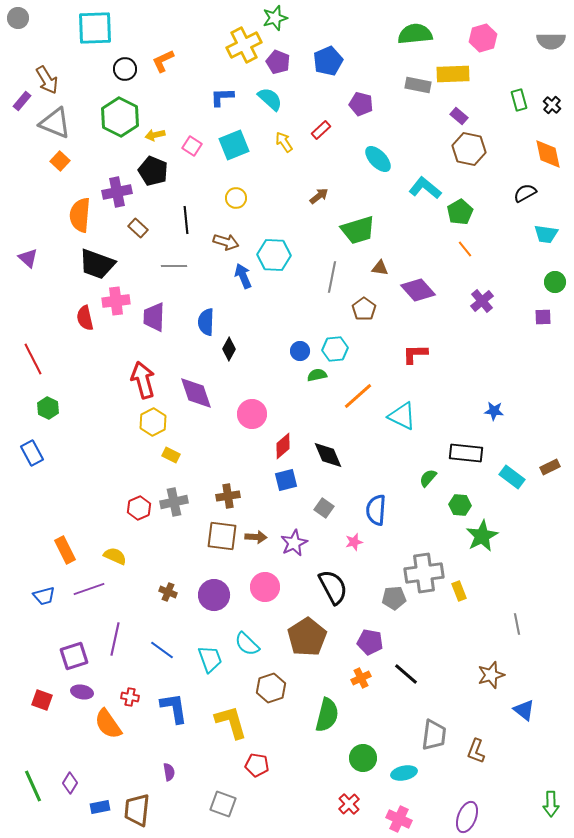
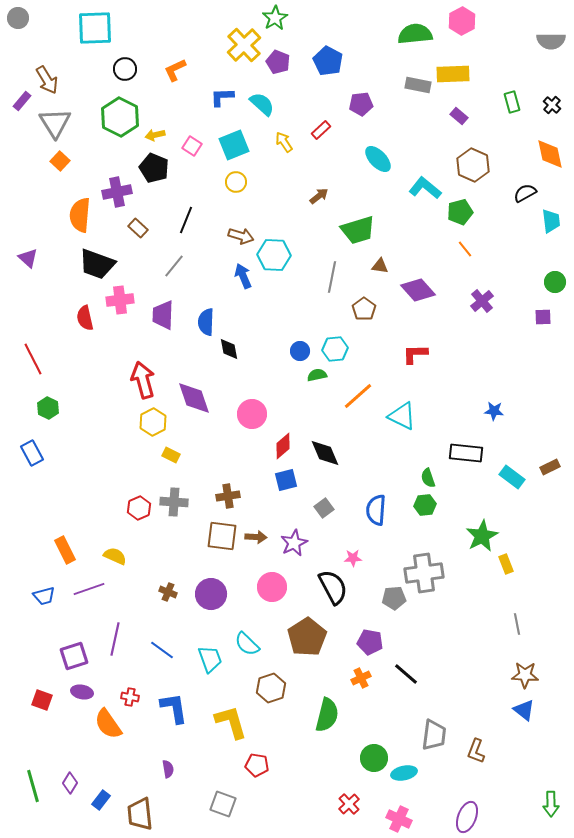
green star at (275, 18): rotated 15 degrees counterclockwise
pink hexagon at (483, 38): moved 21 px left, 17 px up; rotated 12 degrees counterclockwise
yellow cross at (244, 45): rotated 16 degrees counterclockwise
orange L-shape at (163, 61): moved 12 px right, 9 px down
blue pentagon at (328, 61): rotated 20 degrees counterclockwise
cyan semicircle at (270, 99): moved 8 px left, 5 px down
green rectangle at (519, 100): moved 7 px left, 2 px down
purple pentagon at (361, 104): rotated 20 degrees counterclockwise
gray triangle at (55, 123): rotated 36 degrees clockwise
brown hexagon at (469, 149): moved 4 px right, 16 px down; rotated 12 degrees clockwise
orange diamond at (548, 154): moved 2 px right
black pentagon at (153, 171): moved 1 px right, 3 px up
yellow circle at (236, 198): moved 16 px up
green pentagon at (460, 212): rotated 15 degrees clockwise
black line at (186, 220): rotated 28 degrees clockwise
cyan trapezoid at (546, 234): moved 5 px right, 13 px up; rotated 105 degrees counterclockwise
brown arrow at (226, 242): moved 15 px right, 6 px up
gray line at (174, 266): rotated 50 degrees counterclockwise
brown triangle at (380, 268): moved 2 px up
pink cross at (116, 301): moved 4 px right, 1 px up
purple trapezoid at (154, 317): moved 9 px right, 2 px up
black diamond at (229, 349): rotated 40 degrees counterclockwise
purple diamond at (196, 393): moved 2 px left, 5 px down
black diamond at (328, 455): moved 3 px left, 2 px up
green semicircle at (428, 478): rotated 60 degrees counterclockwise
gray cross at (174, 502): rotated 16 degrees clockwise
green hexagon at (460, 505): moved 35 px left; rotated 10 degrees counterclockwise
gray square at (324, 508): rotated 18 degrees clockwise
pink star at (354, 542): moved 1 px left, 16 px down; rotated 12 degrees clockwise
pink circle at (265, 587): moved 7 px right
yellow rectangle at (459, 591): moved 47 px right, 27 px up
purple circle at (214, 595): moved 3 px left, 1 px up
brown star at (491, 675): moved 34 px right; rotated 20 degrees clockwise
green circle at (363, 758): moved 11 px right
purple semicircle at (169, 772): moved 1 px left, 3 px up
green line at (33, 786): rotated 8 degrees clockwise
blue rectangle at (100, 807): moved 1 px right, 7 px up; rotated 42 degrees counterclockwise
brown trapezoid at (137, 810): moved 3 px right, 4 px down; rotated 12 degrees counterclockwise
